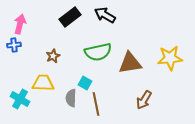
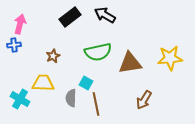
cyan square: moved 1 px right
